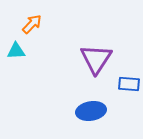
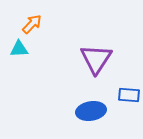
cyan triangle: moved 3 px right, 2 px up
blue rectangle: moved 11 px down
